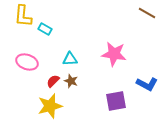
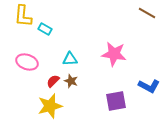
blue L-shape: moved 2 px right, 2 px down
